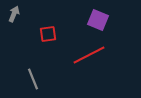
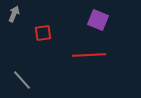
red square: moved 5 px left, 1 px up
red line: rotated 24 degrees clockwise
gray line: moved 11 px left, 1 px down; rotated 20 degrees counterclockwise
